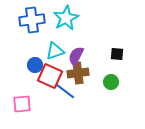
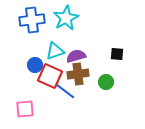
purple semicircle: rotated 48 degrees clockwise
brown cross: moved 1 px down
green circle: moved 5 px left
pink square: moved 3 px right, 5 px down
